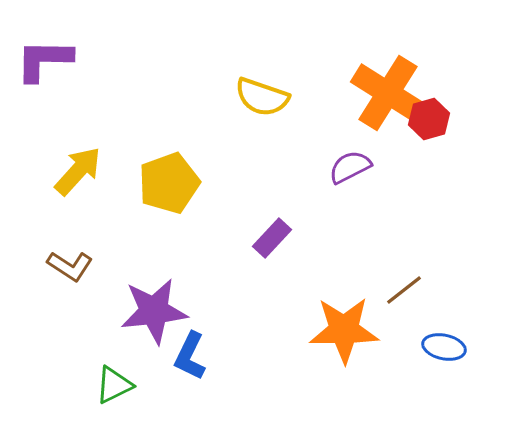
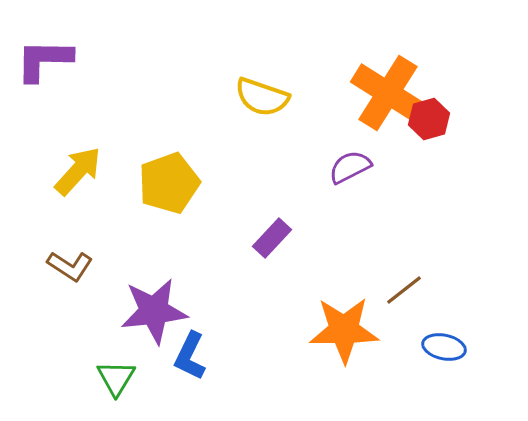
green triangle: moved 2 px right, 7 px up; rotated 33 degrees counterclockwise
